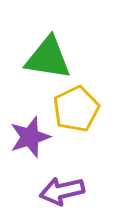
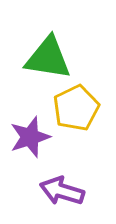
yellow pentagon: moved 1 px up
purple arrow: rotated 30 degrees clockwise
